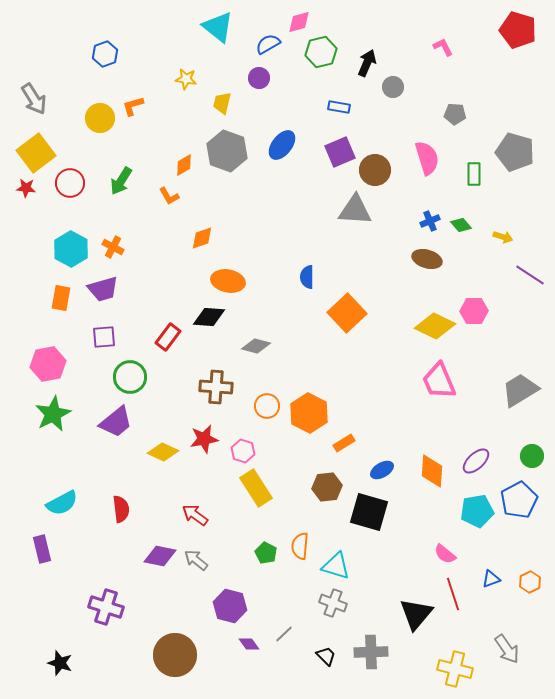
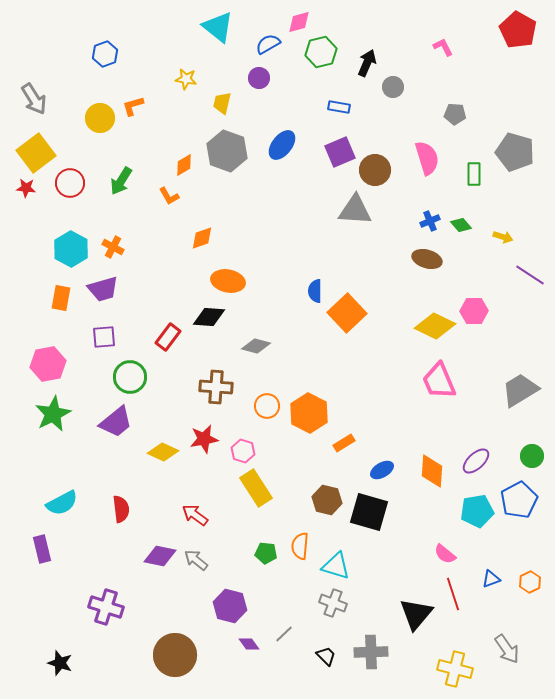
red pentagon at (518, 30): rotated 12 degrees clockwise
blue semicircle at (307, 277): moved 8 px right, 14 px down
brown hexagon at (327, 487): moved 13 px down; rotated 20 degrees clockwise
green pentagon at (266, 553): rotated 20 degrees counterclockwise
